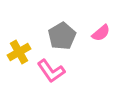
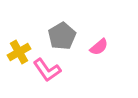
pink semicircle: moved 2 px left, 14 px down
pink L-shape: moved 4 px left, 1 px up
